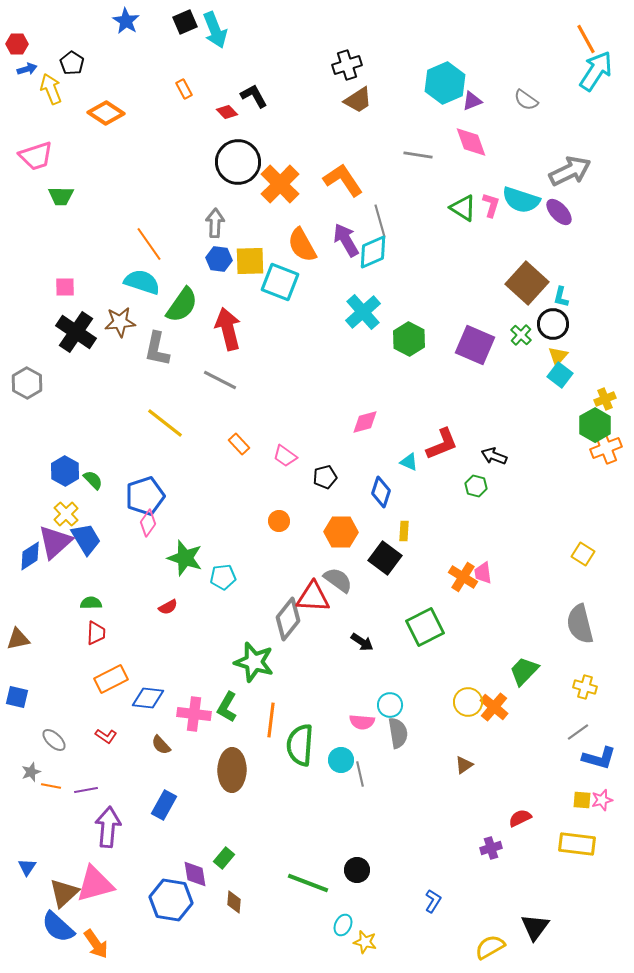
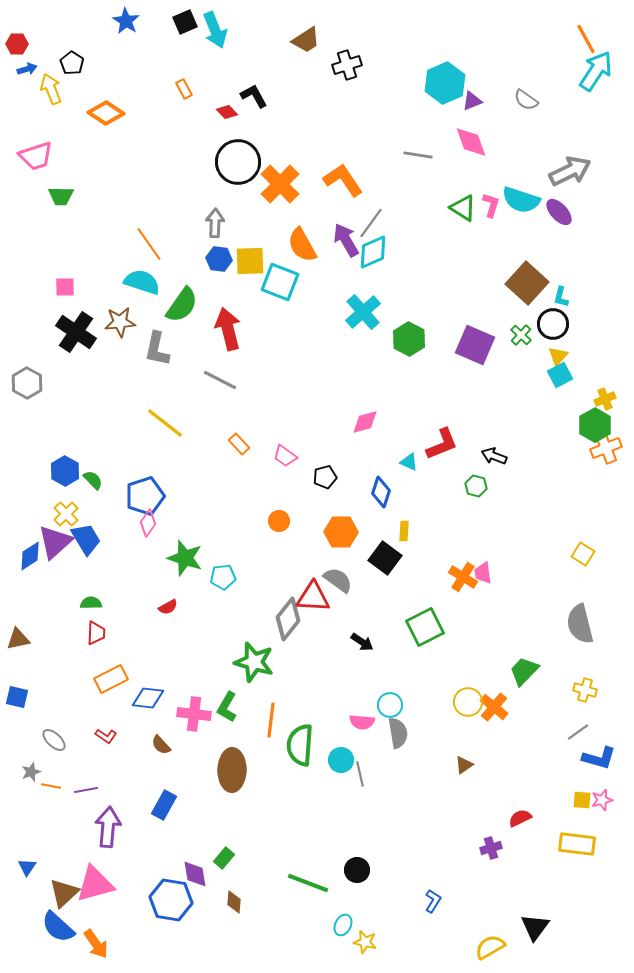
brown trapezoid at (358, 100): moved 52 px left, 60 px up
gray line at (380, 221): moved 9 px left, 2 px down; rotated 52 degrees clockwise
cyan square at (560, 375): rotated 25 degrees clockwise
yellow cross at (585, 687): moved 3 px down
